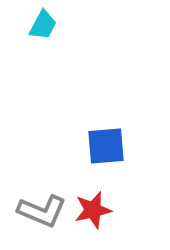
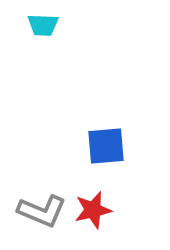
cyan trapezoid: rotated 64 degrees clockwise
